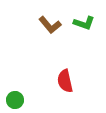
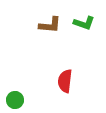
brown L-shape: rotated 45 degrees counterclockwise
red semicircle: rotated 20 degrees clockwise
